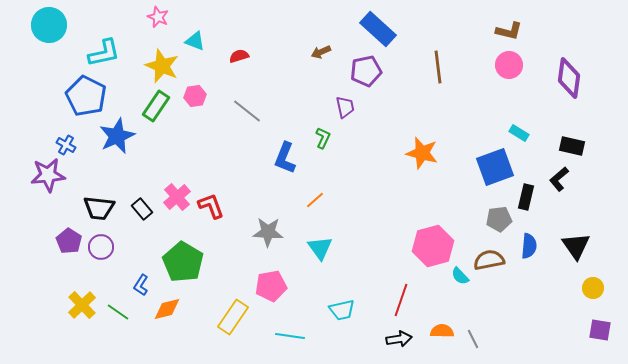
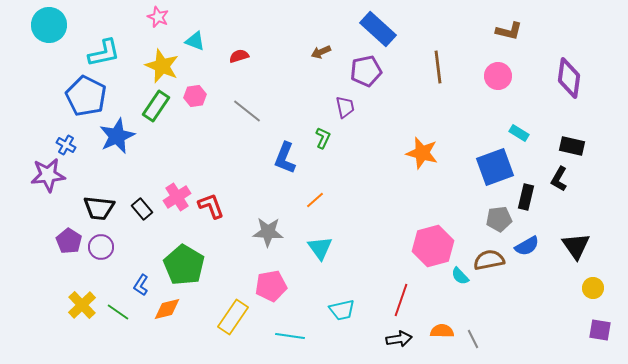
pink circle at (509, 65): moved 11 px left, 11 px down
black L-shape at (559, 179): rotated 20 degrees counterclockwise
pink cross at (177, 197): rotated 8 degrees clockwise
blue semicircle at (529, 246): moved 2 px left; rotated 55 degrees clockwise
green pentagon at (183, 262): moved 1 px right, 3 px down
